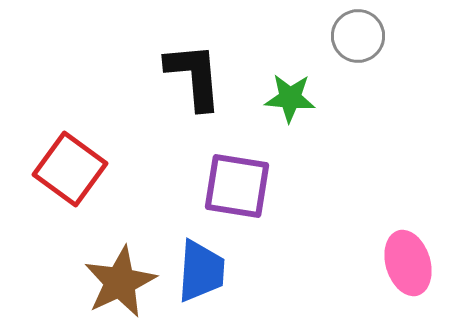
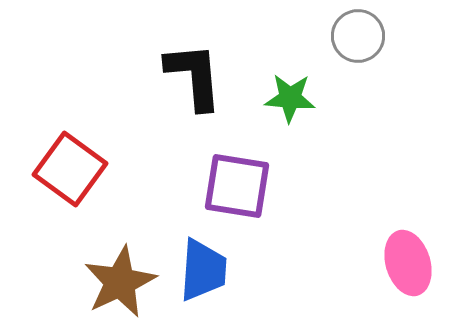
blue trapezoid: moved 2 px right, 1 px up
